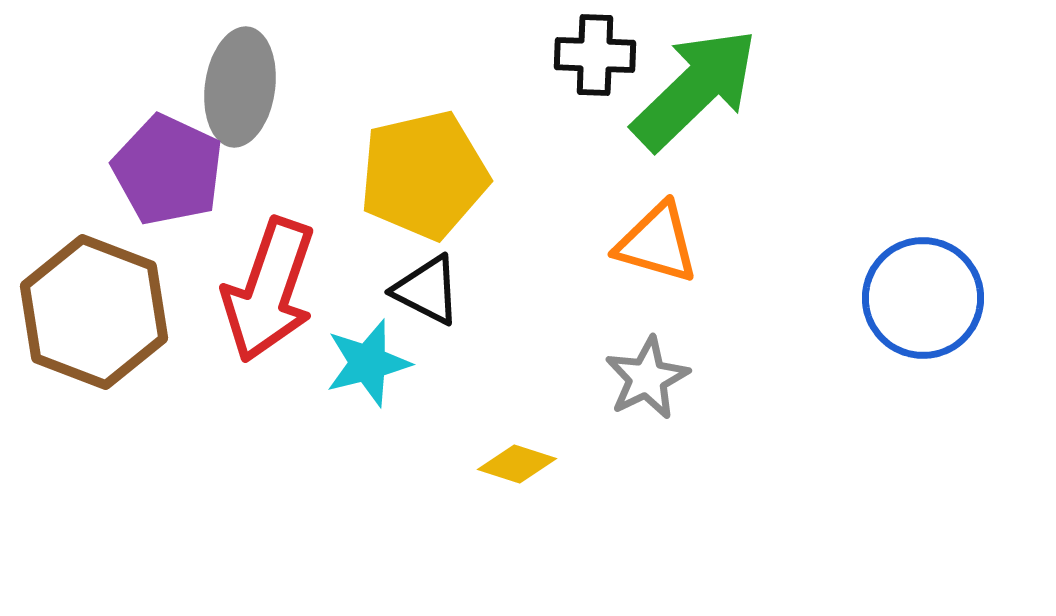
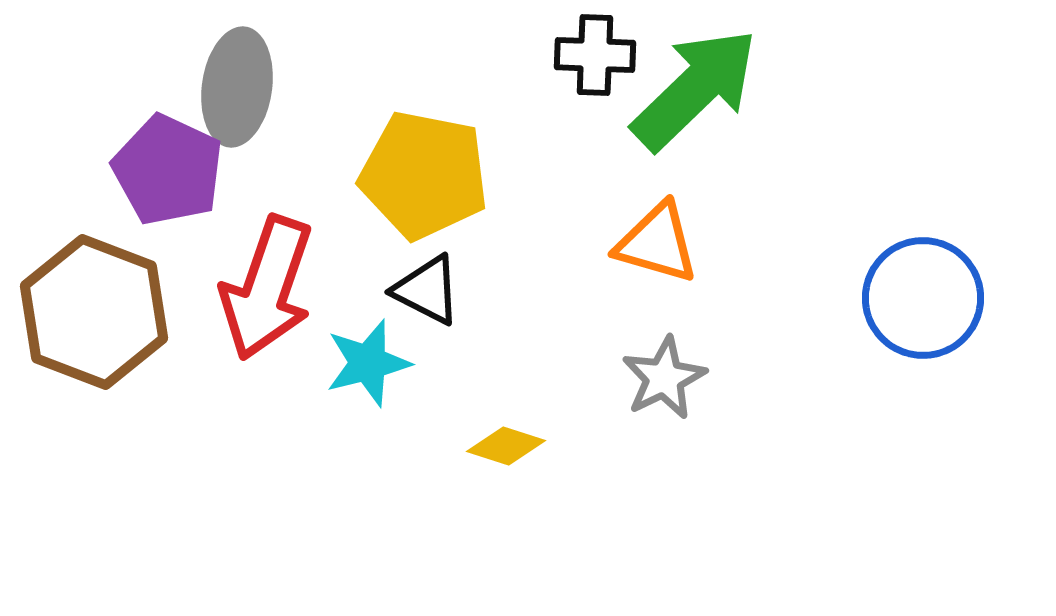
gray ellipse: moved 3 px left
yellow pentagon: rotated 24 degrees clockwise
red arrow: moved 2 px left, 2 px up
gray star: moved 17 px right
yellow diamond: moved 11 px left, 18 px up
